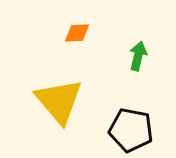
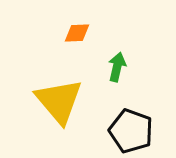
green arrow: moved 21 px left, 11 px down
black pentagon: moved 1 px down; rotated 9 degrees clockwise
